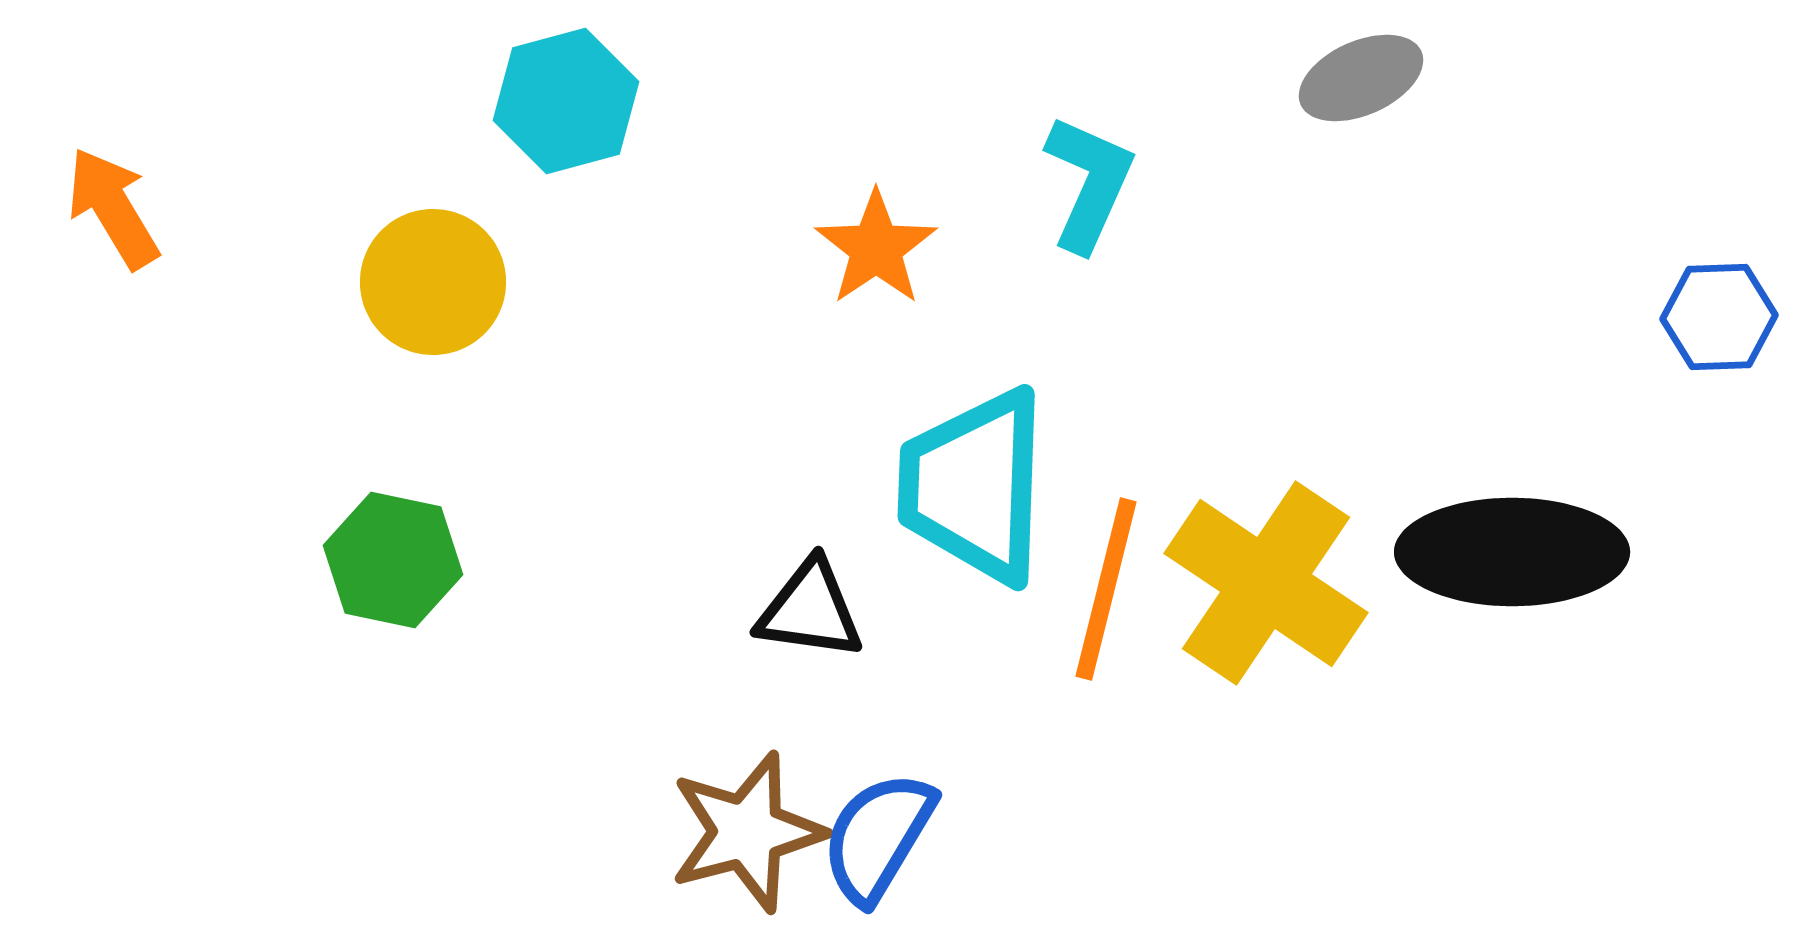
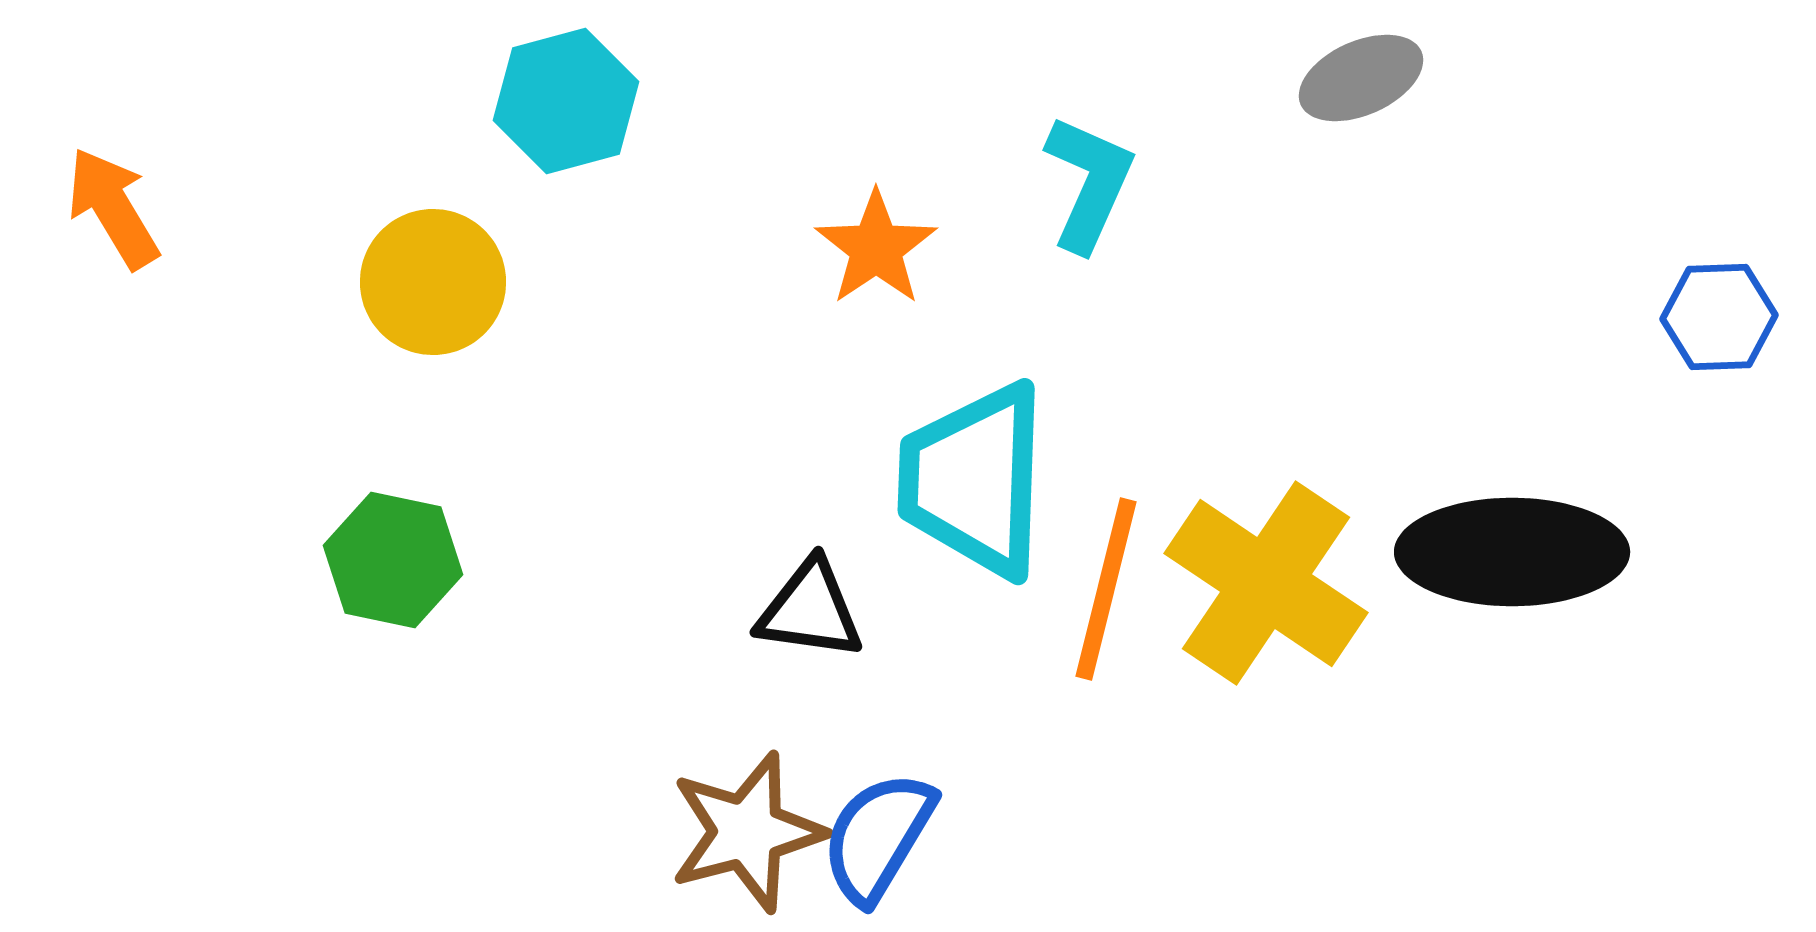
cyan trapezoid: moved 6 px up
